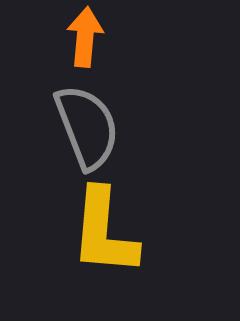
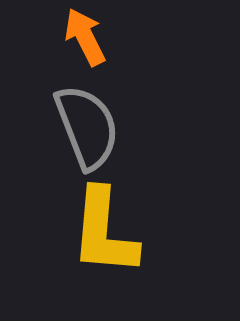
orange arrow: rotated 32 degrees counterclockwise
